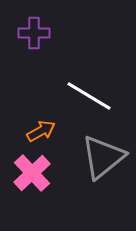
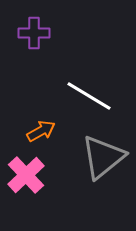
pink cross: moved 6 px left, 2 px down
